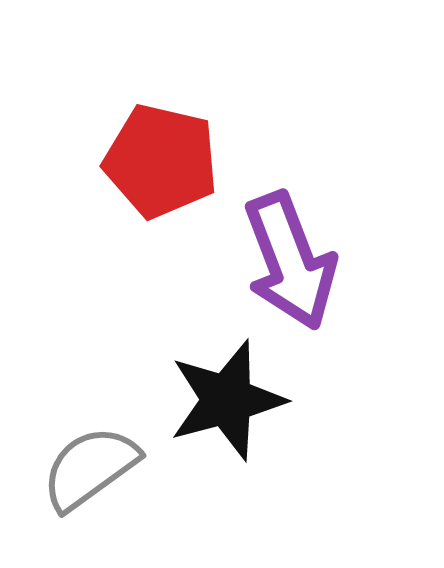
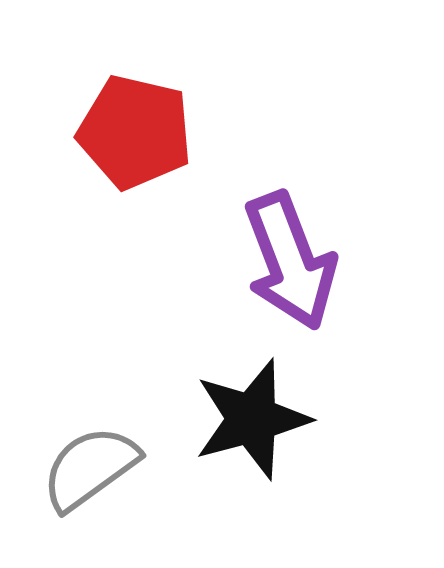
red pentagon: moved 26 px left, 29 px up
black star: moved 25 px right, 19 px down
